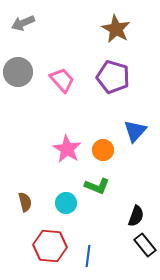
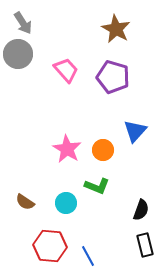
gray arrow: rotated 100 degrees counterclockwise
gray circle: moved 18 px up
pink trapezoid: moved 4 px right, 10 px up
brown semicircle: rotated 138 degrees clockwise
black semicircle: moved 5 px right, 6 px up
black rectangle: rotated 25 degrees clockwise
blue line: rotated 35 degrees counterclockwise
